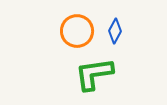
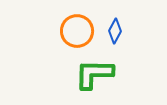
green L-shape: rotated 9 degrees clockwise
